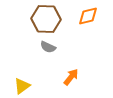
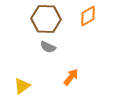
orange diamond: rotated 15 degrees counterclockwise
